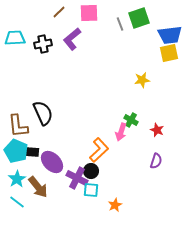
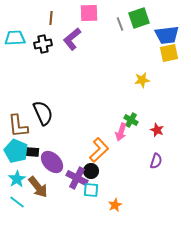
brown line: moved 8 px left, 6 px down; rotated 40 degrees counterclockwise
blue trapezoid: moved 3 px left
